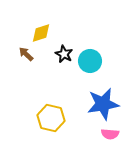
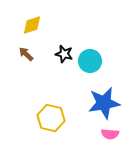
yellow diamond: moved 9 px left, 8 px up
black star: rotated 12 degrees counterclockwise
blue star: moved 1 px right, 1 px up
